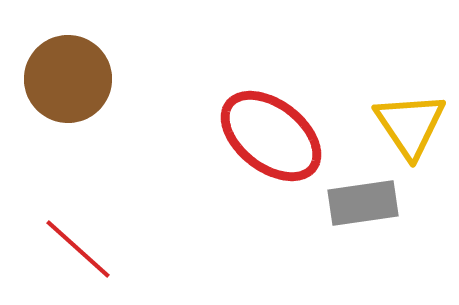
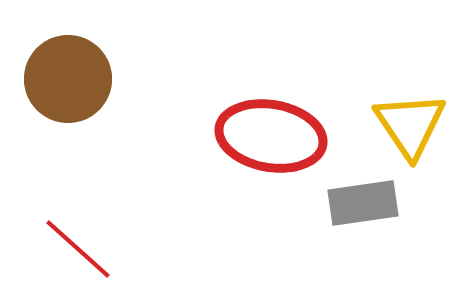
red ellipse: rotated 28 degrees counterclockwise
